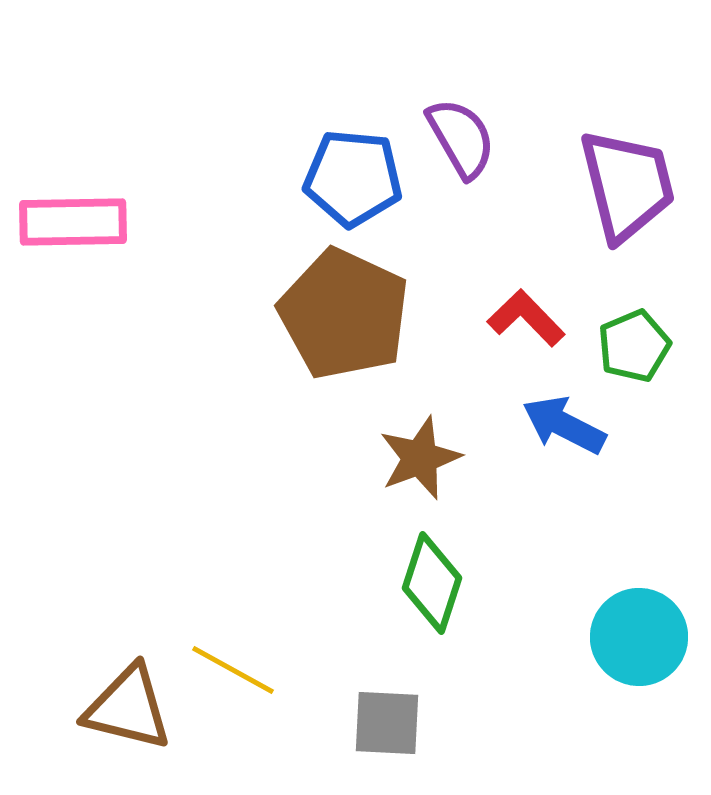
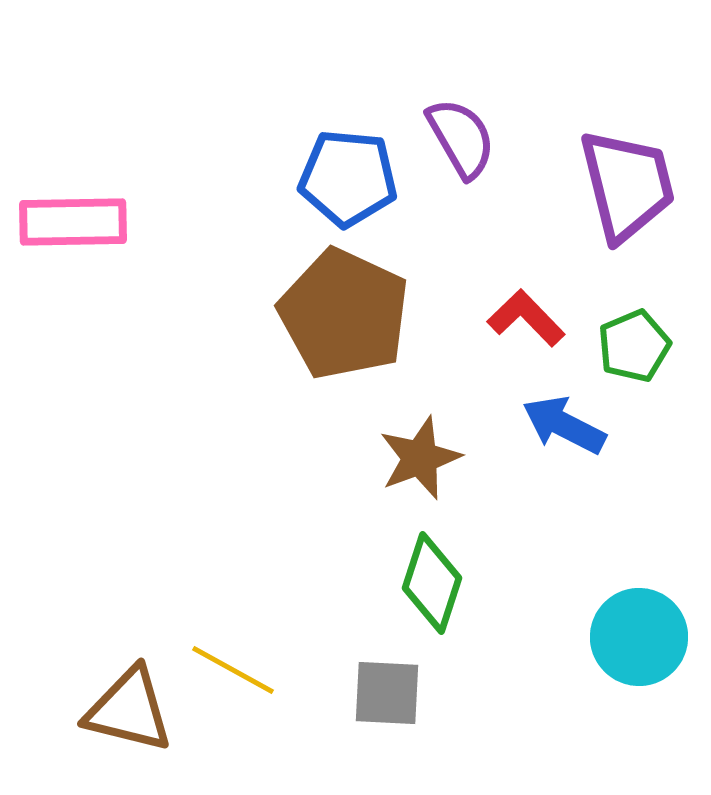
blue pentagon: moved 5 px left
brown triangle: moved 1 px right, 2 px down
gray square: moved 30 px up
